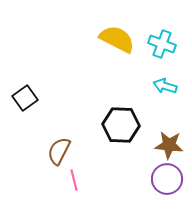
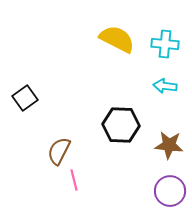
cyan cross: moved 3 px right; rotated 16 degrees counterclockwise
cyan arrow: rotated 10 degrees counterclockwise
purple circle: moved 3 px right, 12 px down
